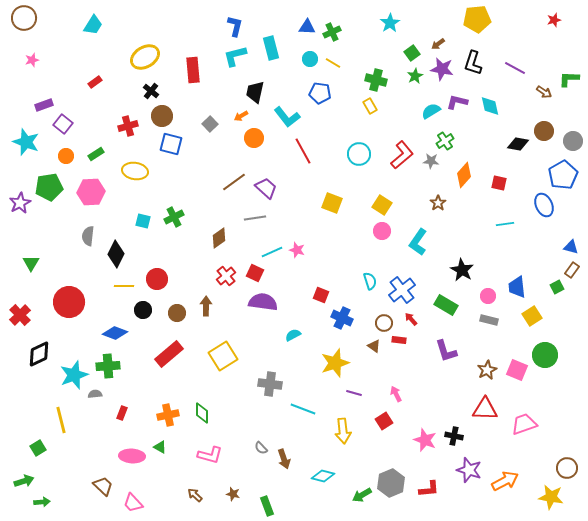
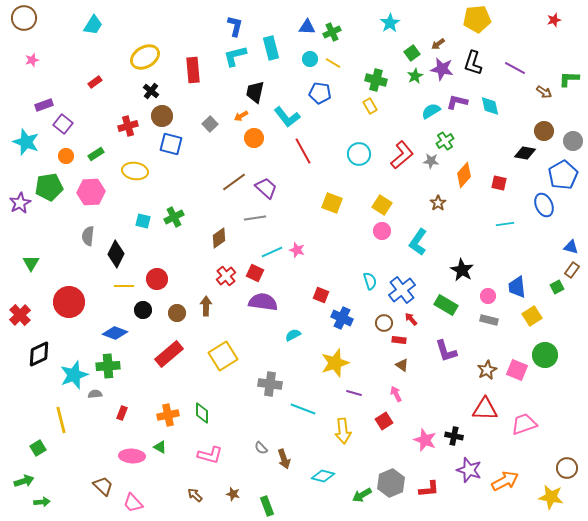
black diamond at (518, 144): moved 7 px right, 9 px down
brown triangle at (374, 346): moved 28 px right, 19 px down
